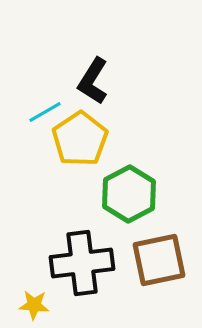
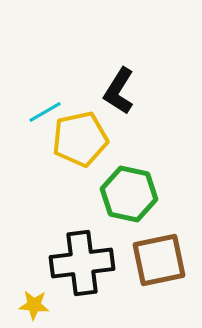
black L-shape: moved 26 px right, 10 px down
yellow pentagon: rotated 22 degrees clockwise
green hexagon: rotated 20 degrees counterclockwise
